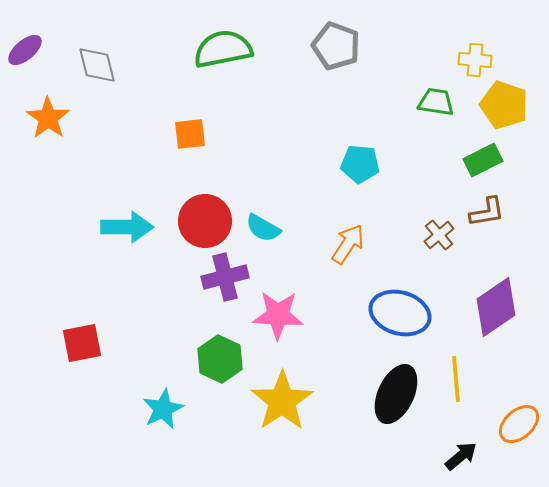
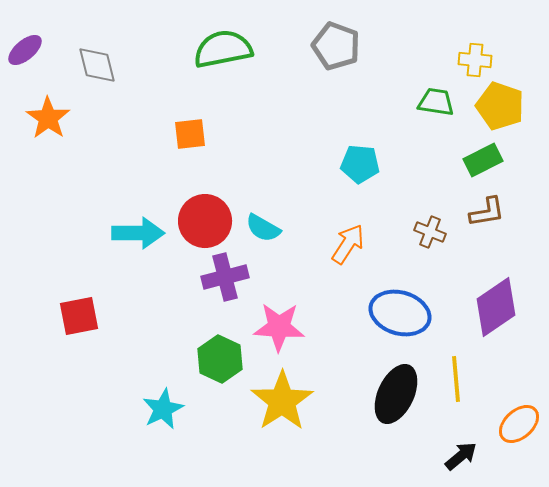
yellow pentagon: moved 4 px left, 1 px down
cyan arrow: moved 11 px right, 6 px down
brown cross: moved 9 px left, 3 px up; rotated 28 degrees counterclockwise
pink star: moved 1 px right, 12 px down
red square: moved 3 px left, 27 px up
